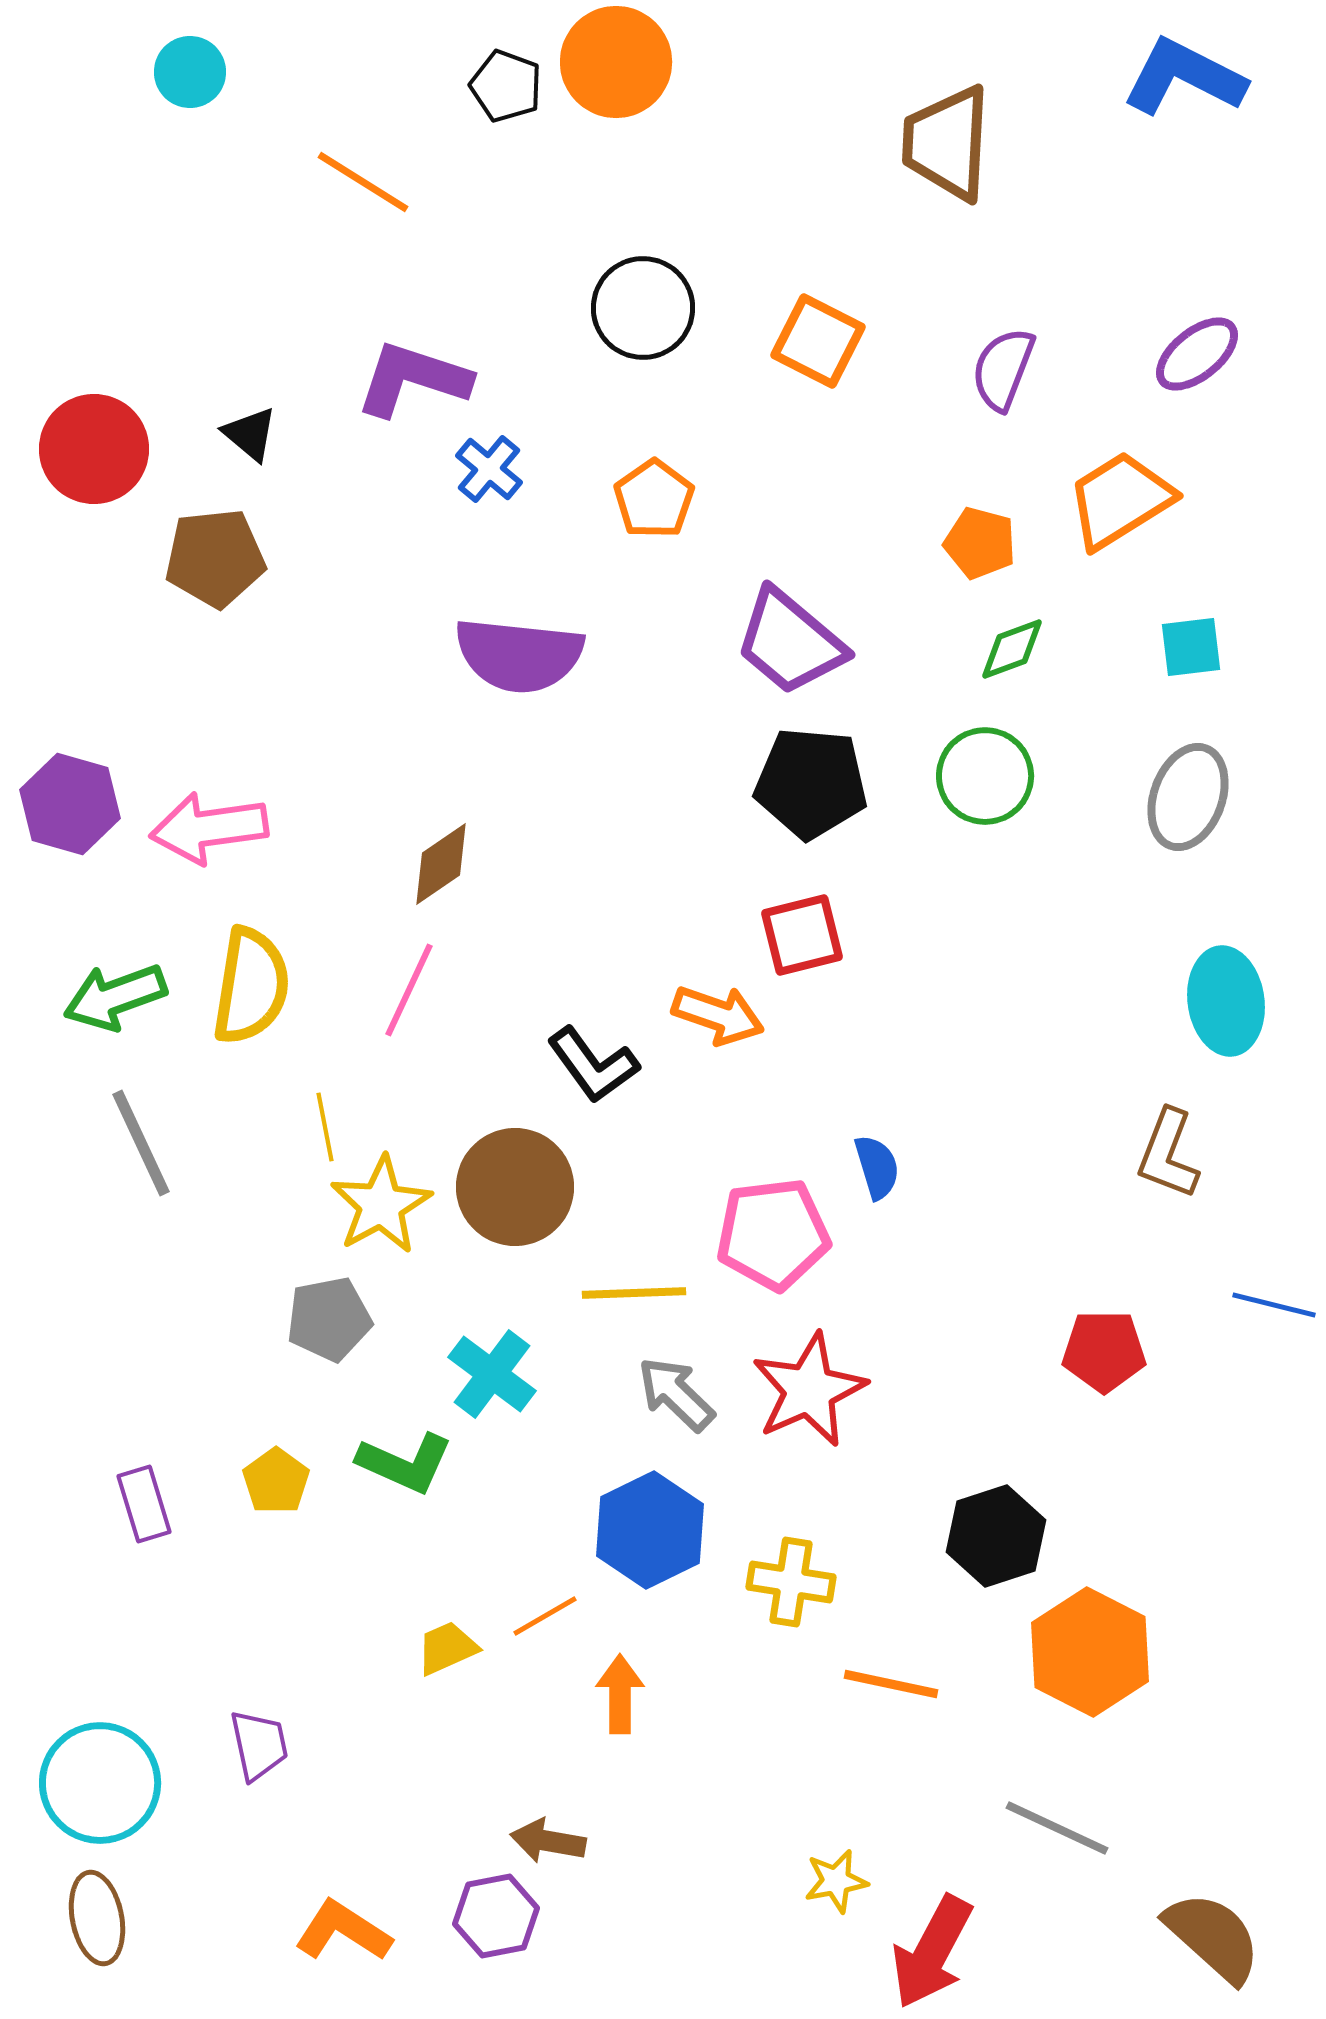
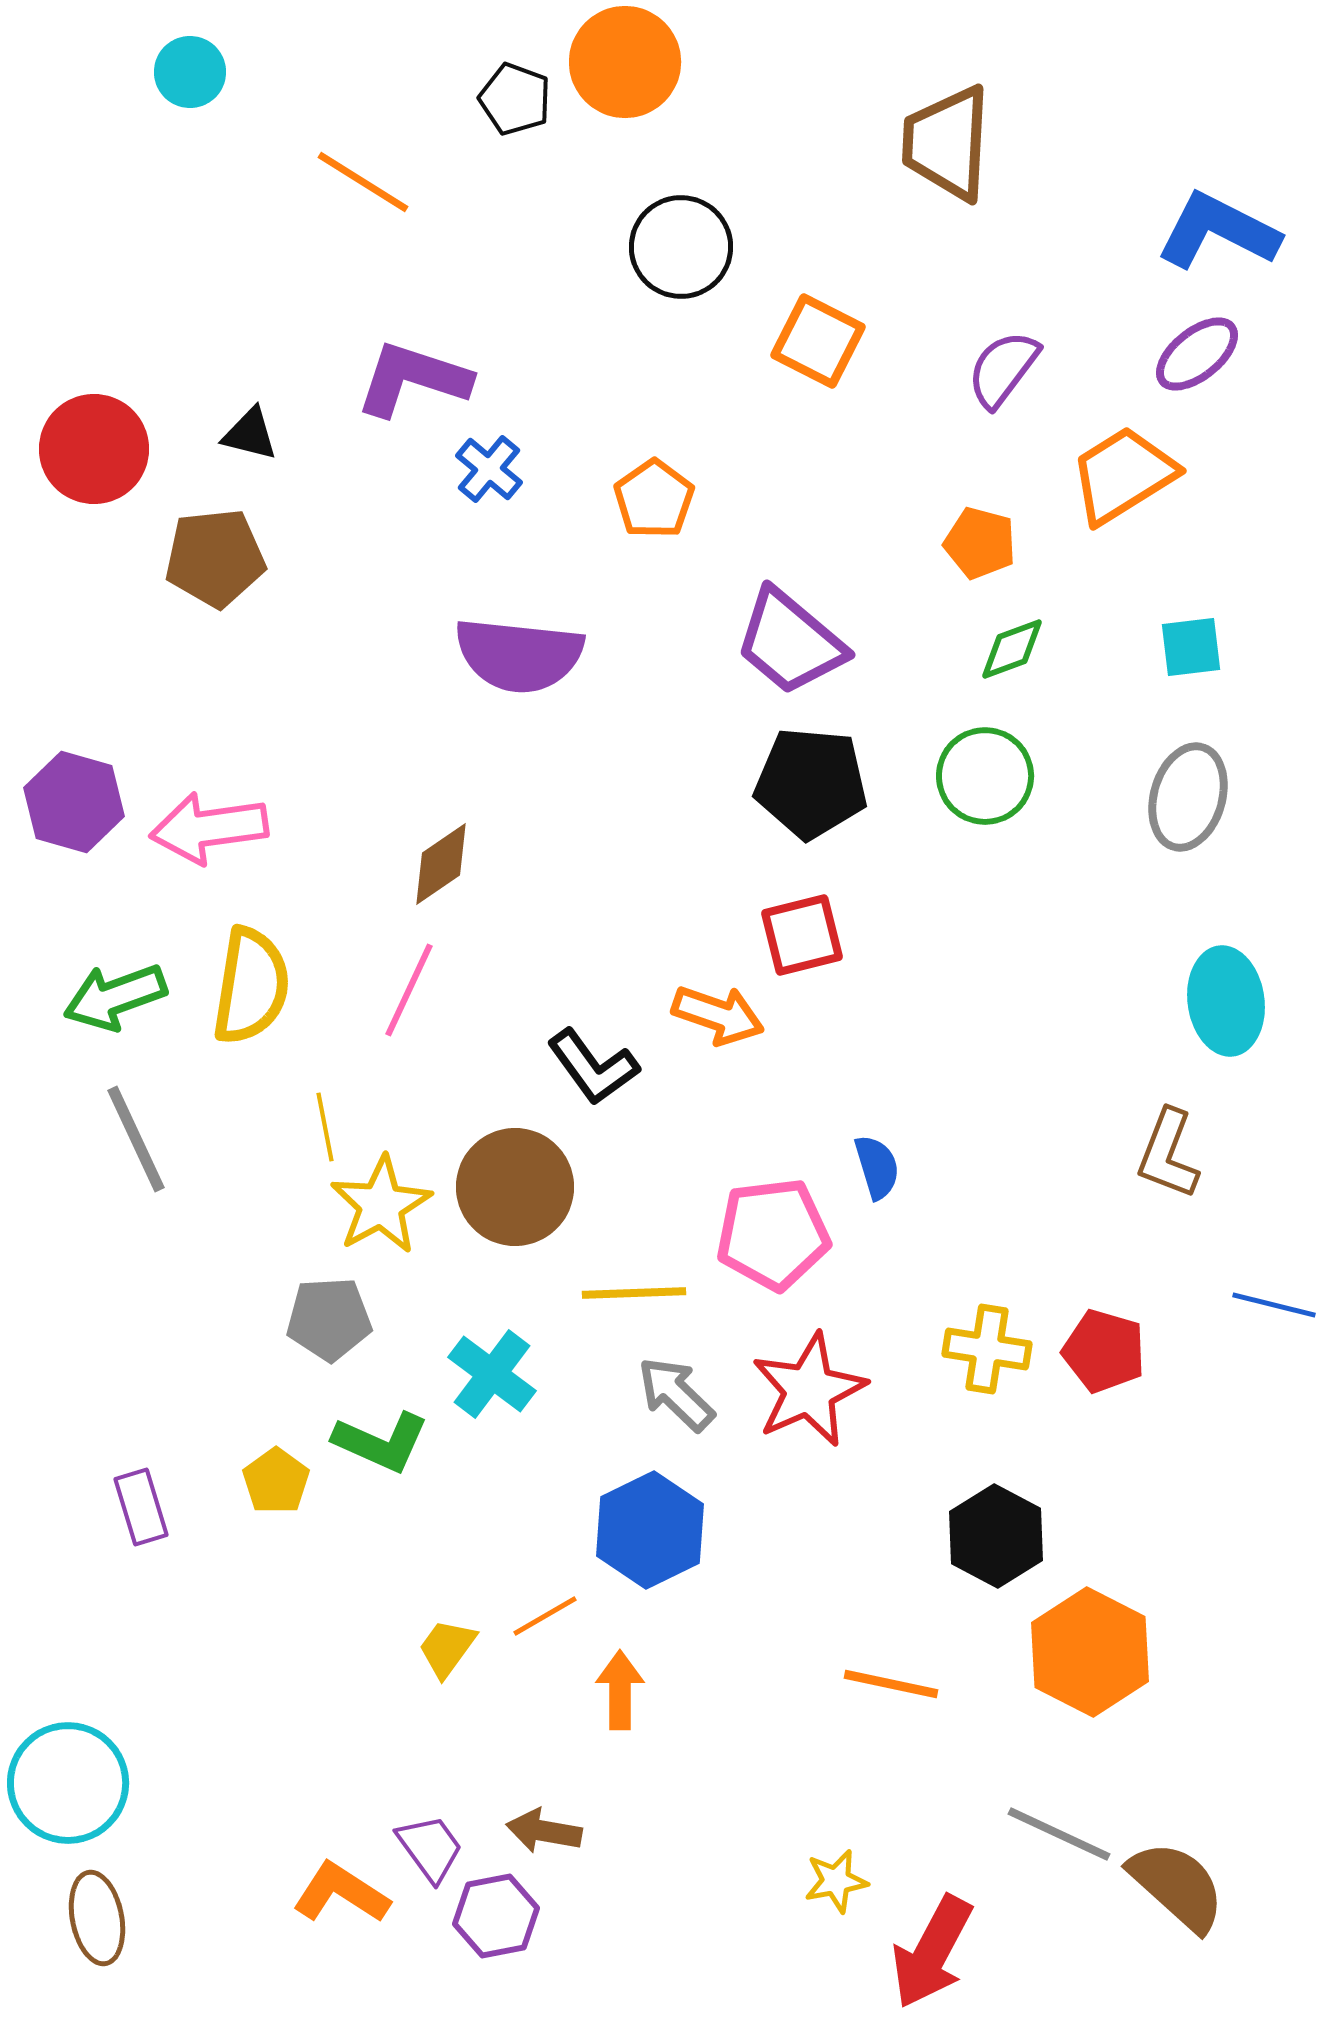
orange circle at (616, 62): moved 9 px right
blue L-shape at (1184, 77): moved 34 px right, 154 px down
black pentagon at (506, 86): moved 9 px right, 13 px down
black circle at (643, 308): moved 38 px right, 61 px up
purple semicircle at (1003, 369): rotated 16 degrees clockwise
black triangle at (250, 434): rotated 26 degrees counterclockwise
orange trapezoid at (1120, 500): moved 3 px right, 25 px up
gray ellipse at (1188, 797): rotated 4 degrees counterclockwise
purple hexagon at (70, 804): moved 4 px right, 2 px up
black L-shape at (593, 1065): moved 2 px down
gray line at (141, 1143): moved 5 px left, 4 px up
gray pentagon at (329, 1319): rotated 8 degrees clockwise
red pentagon at (1104, 1351): rotated 16 degrees clockwise
green L-shape at (405, 1463): moved 24 px left, 21 px up
purple rectangle at (144, 1504): moved 3 px left, 3 px down
black hexagon at (996, 1536): rotated 14 degrees counterclockwise
yellow cross at (791, 1582): moved 196 px right, 233 px up
yellow trapezoid at (447, 1648): rotated 30 degrees counterclockwise
orange arrow at (620, 1694): moved 4 px up
purple trapezoid at (259, 1745): moved 171 px right, 103 px down; rotated 24 degrees counterclockwise
cyan circle at (100, 1783): moved 32 px left
gray line at (1057, 1828): moved 2 px right, 6 px down
brown arrow at (548, 1841): moved 4 px left, 10 px up
orange L-shape at (343, 1931): moved 2 px left, 38 px up
brown semicircle at (1213, 1937): moved 36 px left, 51 px up
